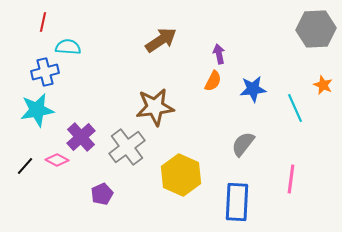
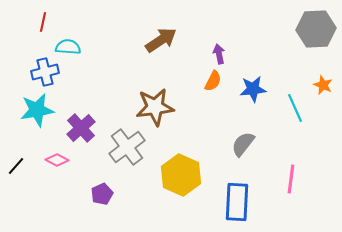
purple cross: moved 9 px up
black line: moved 9 px left
